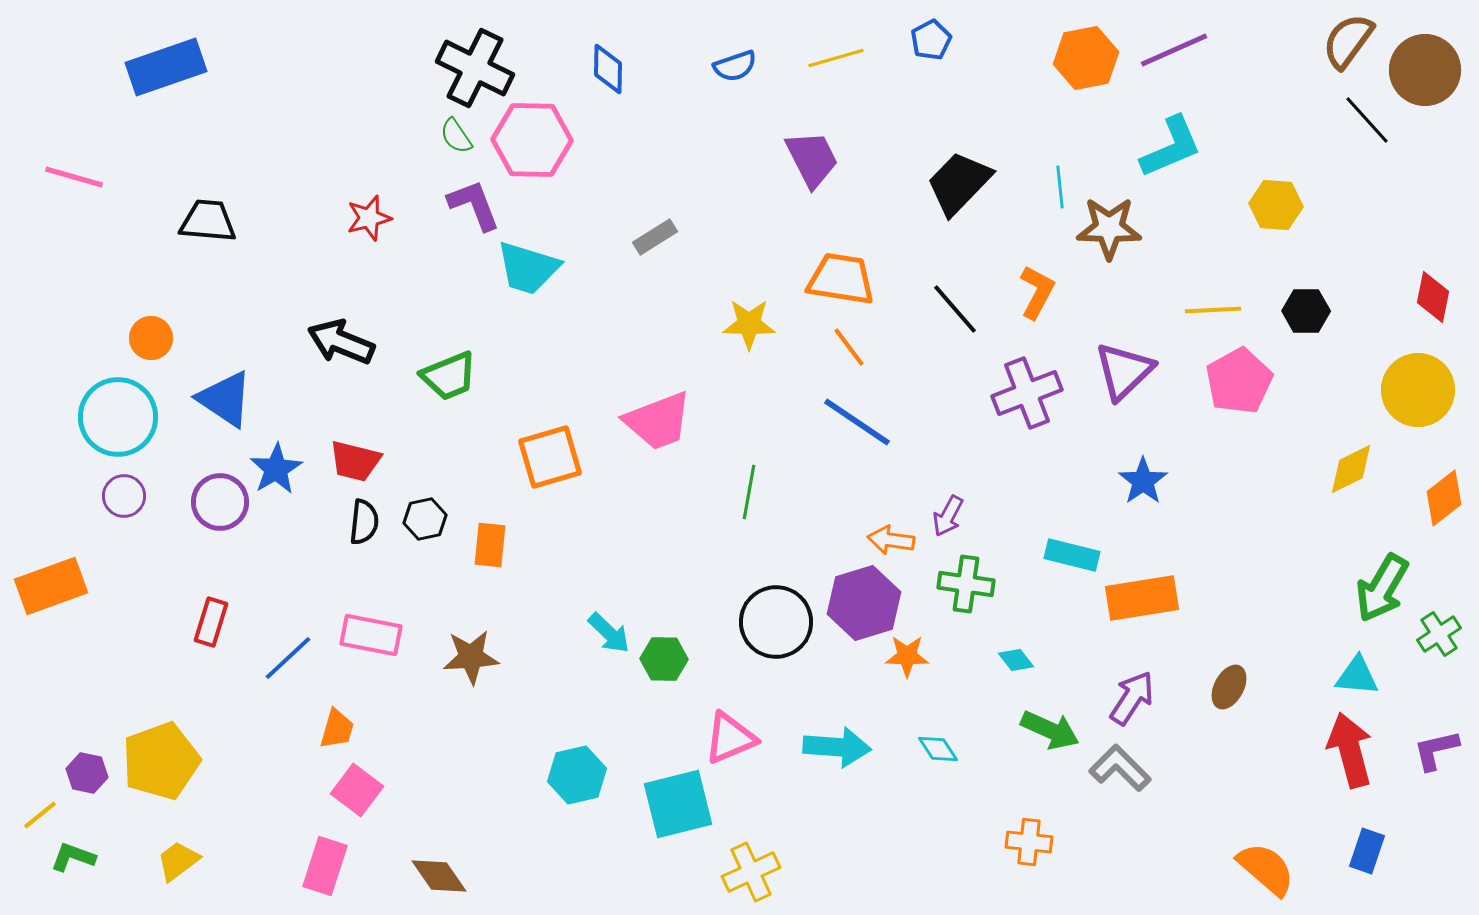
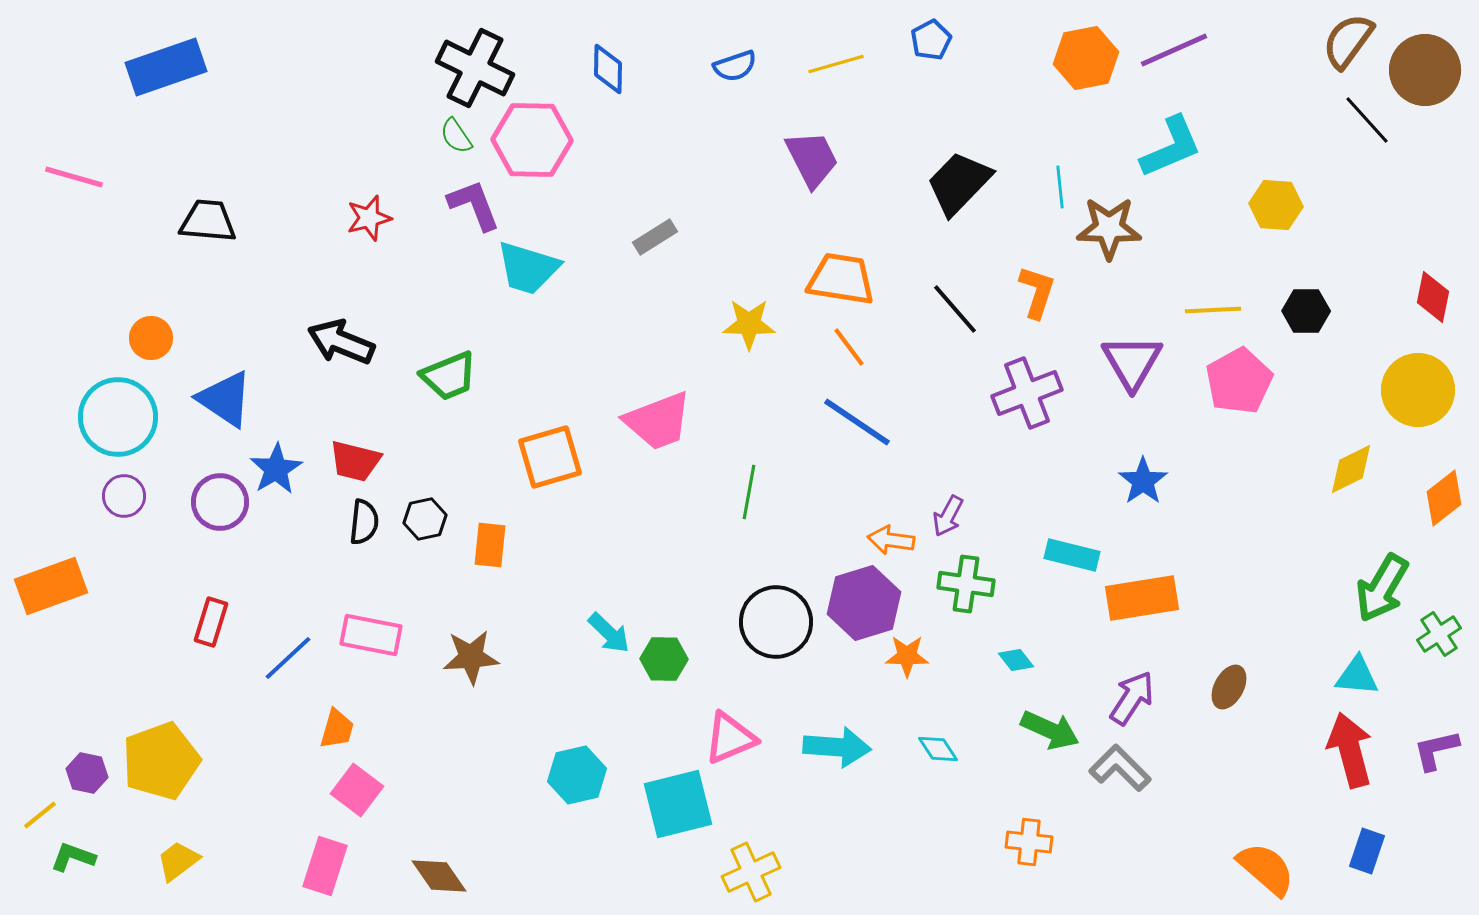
yellow line at (836, 58): moved 6 px down
orange L-shape at (1037, 292): rotated 10 degrees counterclockwise
purple triangle at (1124, 371): moved 8 px right, 9 px up; rotated 16 degrees counterclockwise
